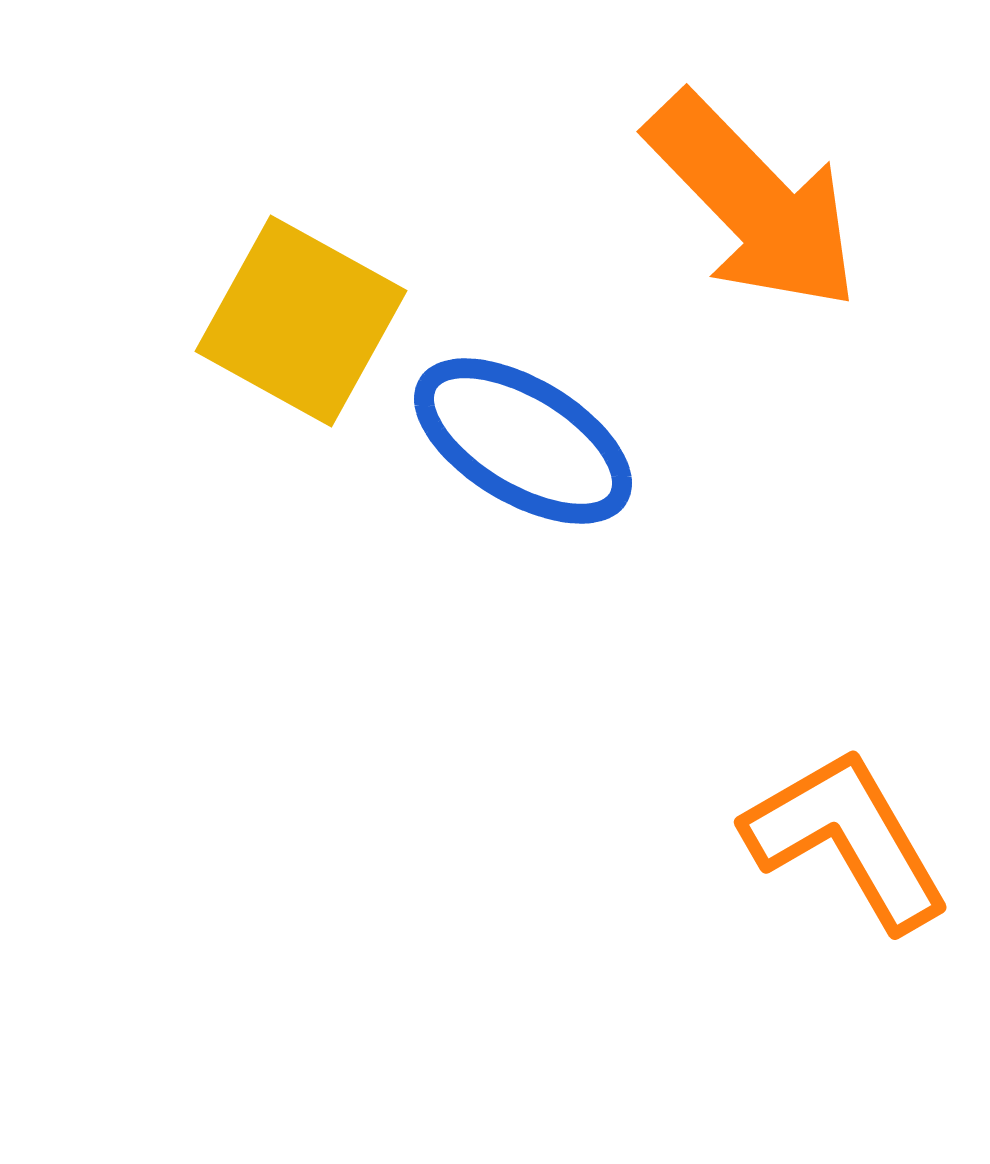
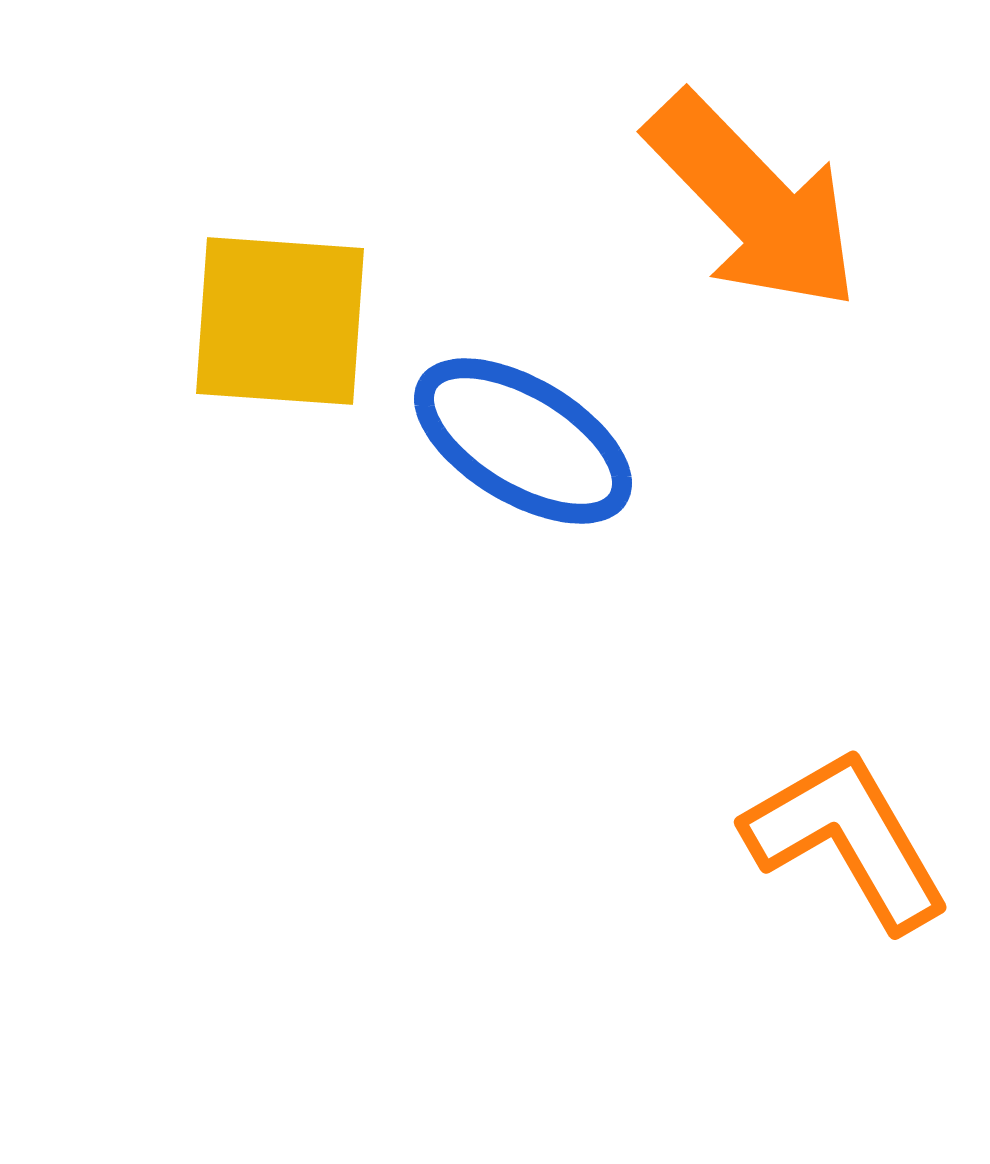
yellow square: moved 21 px left; rotated 25 degrees counterclockwise
